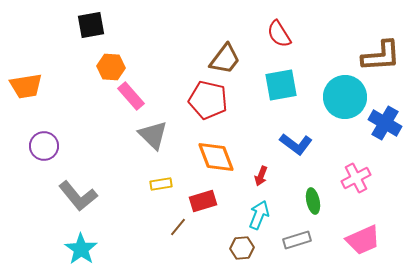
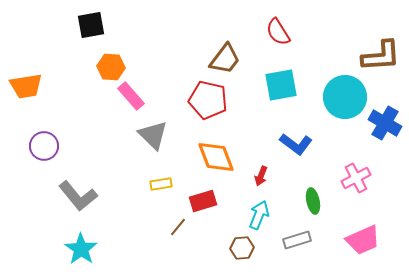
red semicircle: moved 1 px left, 2 px up
